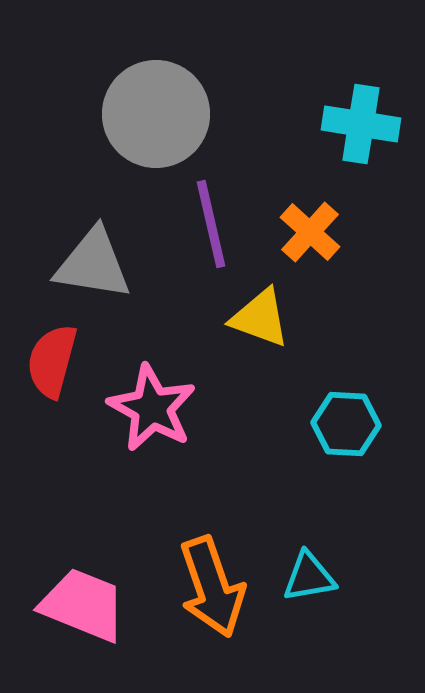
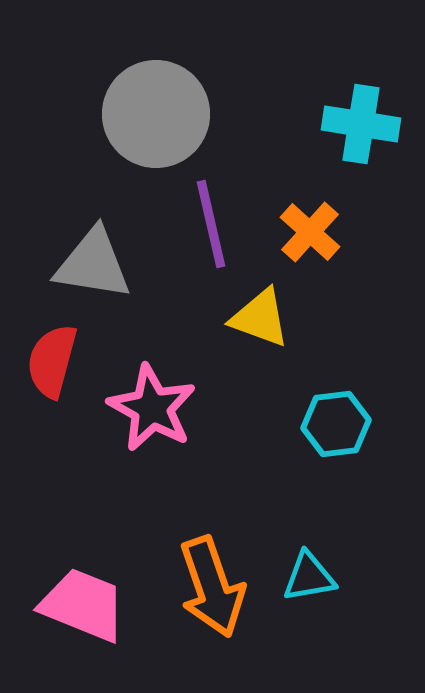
cyan hexagon: moved 10 px left; rotated 10 degrees counterclockwise
